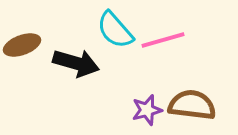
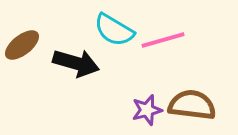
cyan semicircle: moved 1 px left; rotated 18 degrees counterclockwise
brown ellipse: rotated 18 degrees counterclockwise
